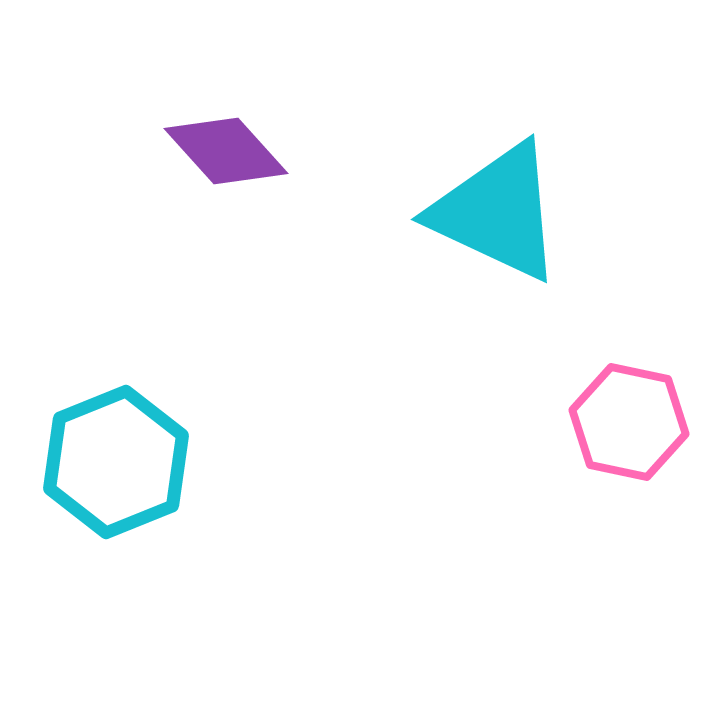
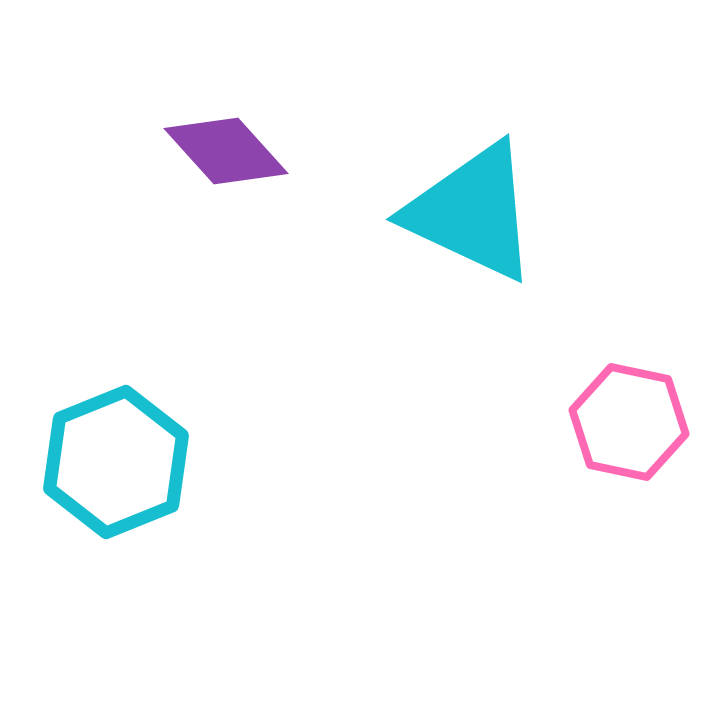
cyan triangle: moved 25 px left
